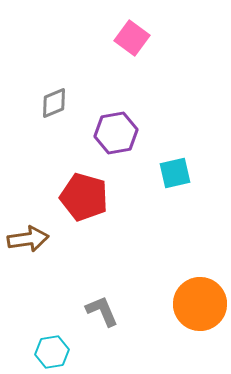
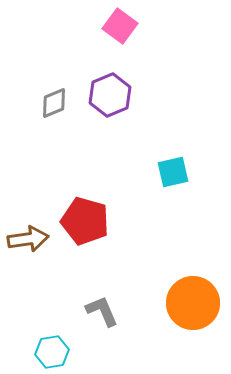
pink square: moved 12 px left, 12 px up
purple hexagon: moved 6 px left, 38 px up; rotated 12 degrees counterclockwise
cyan square: moved 2 px left, 1 px up
red pentagon: moved 1 px right, 24 px down
orange circle: moved 7 px left, 1 px up
